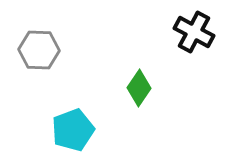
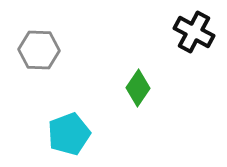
green diamond: moved 1 px left
cyan pentagon: moved 4 px left, 4 px down
